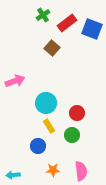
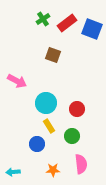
green cross: moved 4 px down
brown square: moved 1 px right, 7 px down; rotated 21 degrees counterclockwise
pink arrow: moved 2 px right; rotated 48 degrees clockwise
red circle: moved 4 px up
green circle: moved 1 px down
blue circle: moved 1 px left, 2 px up
pink semicircle: moved 7 px up
cyan arrow: moved 3 px up
